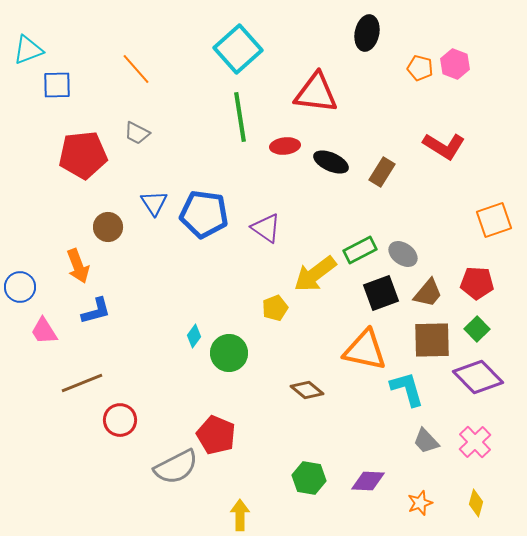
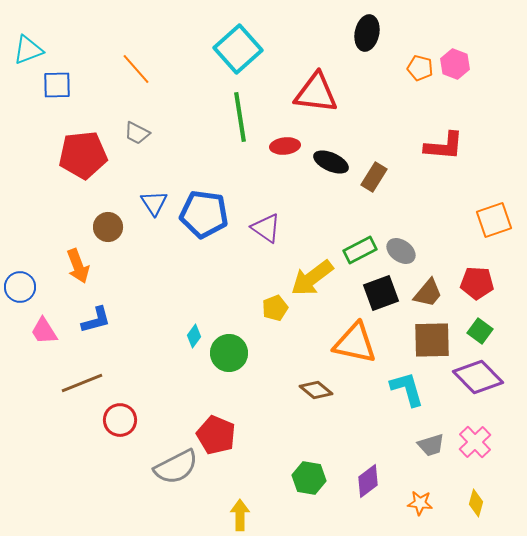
red L-shape at (444, 146): rotated 27 degrees counterclockwise
brown rectangle at (382, 172): moved 8 px left, 5 px down
gray ellipse at (403, 254): moved 2 px left, 3 px up
yellow arrow at (315, 274): moved 3 px left, 4 px down
blue L-shape at (96, 311): moved 9 px down
green square at (477, 329): moved 3 px right, 2 px down; rotated 10 degrees counterclockwise
orange triangle at (365, 350): moved 10 px left, 7 px up
brown diamond at (307, 390): moved 9 px right
gray trapezoid at (426, 441): moved 5 px right, 4 px down; rotated 64 degrees counterclockwise
purple diamond at (368, 481): rotated 40 degrees counterclockwise
orange star at (420, 503): rotated 25 degrees clockwise
